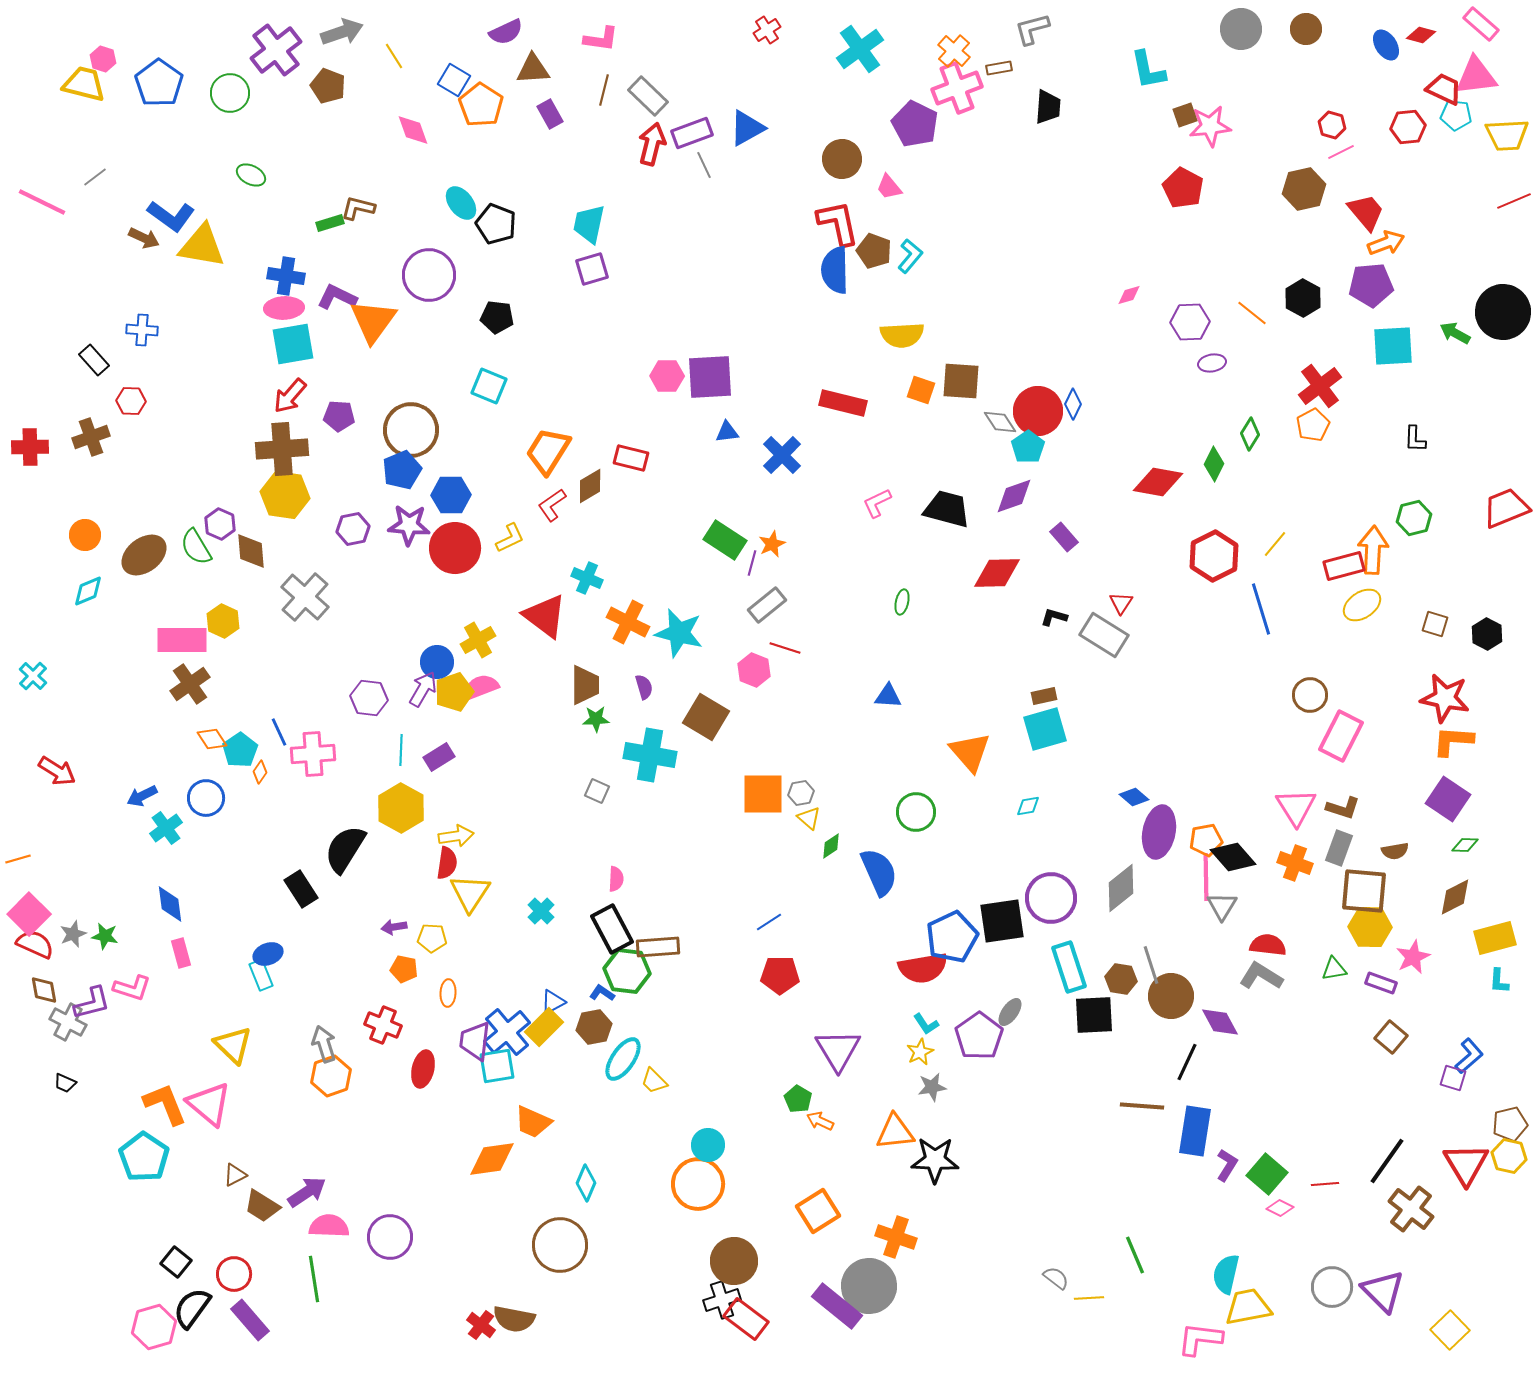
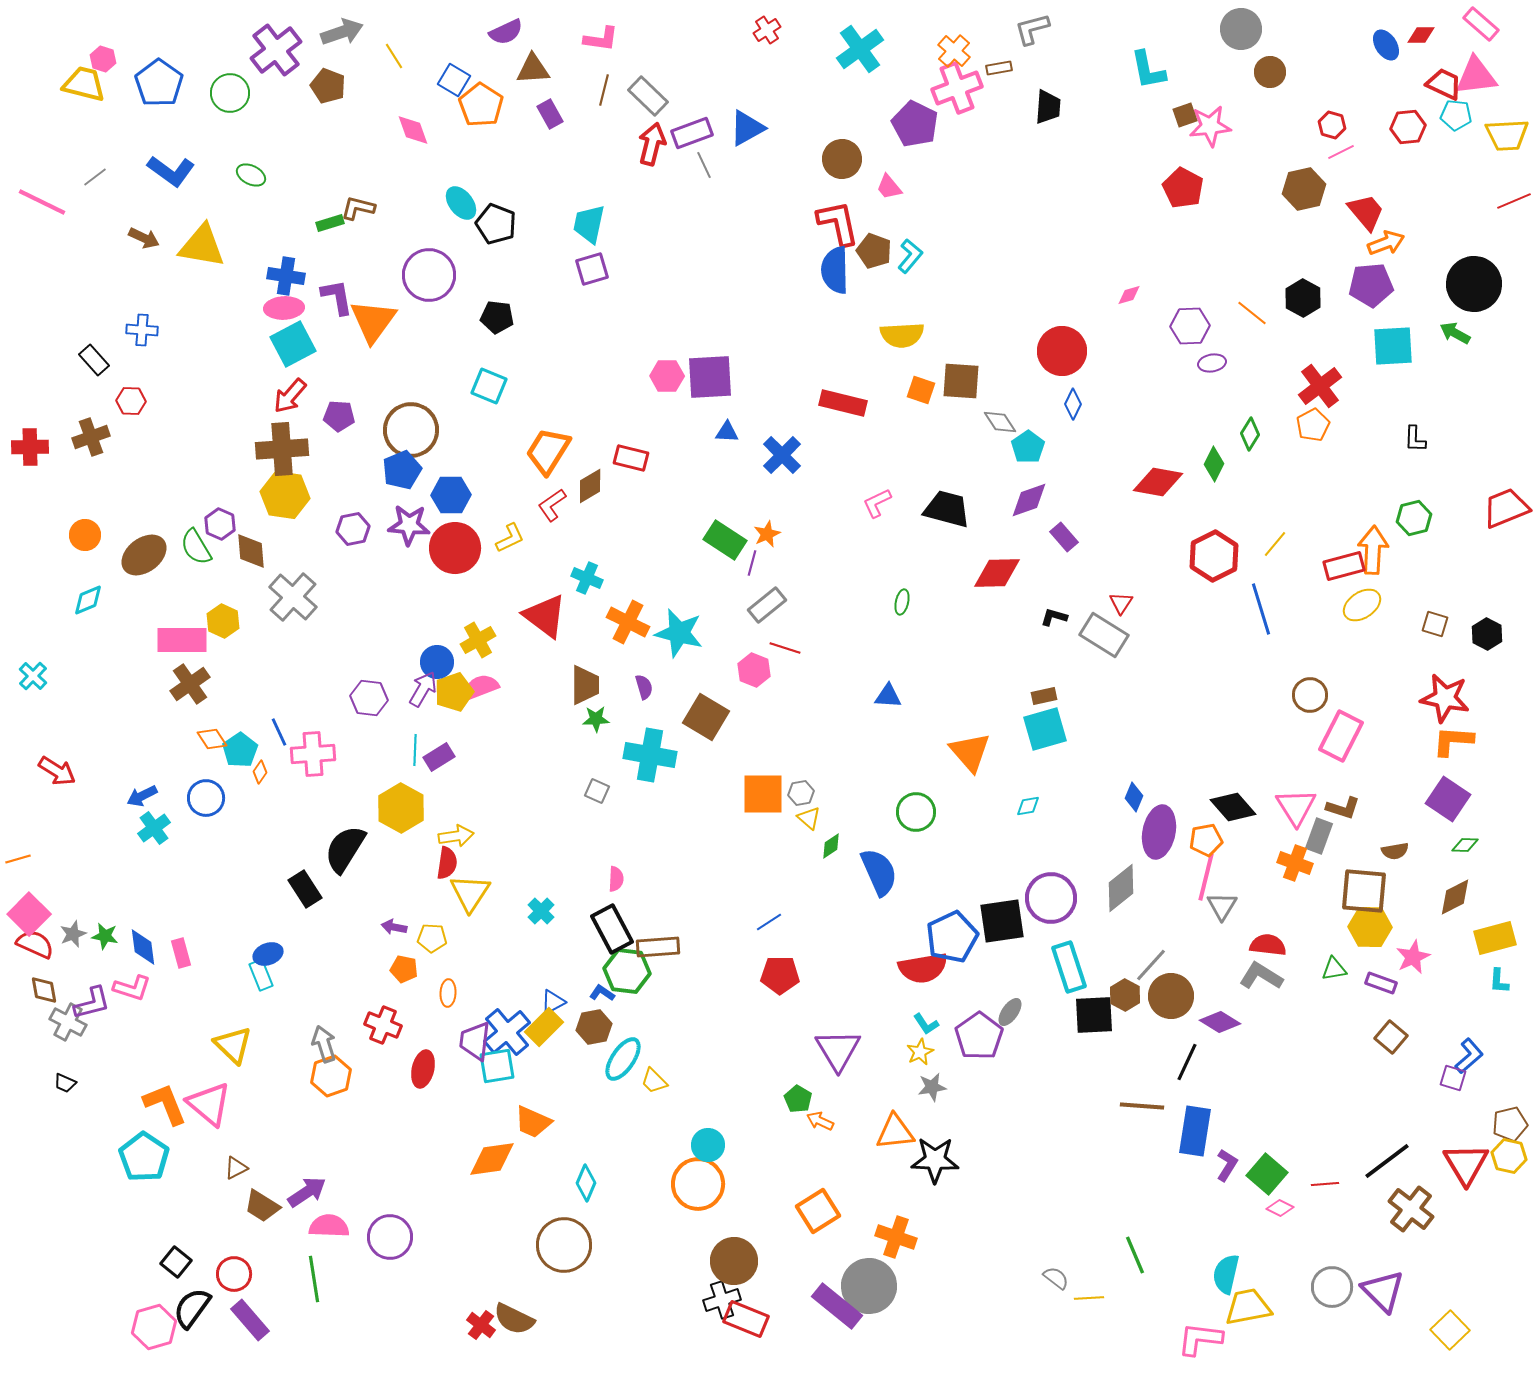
brown circle at (1306, 29): moved 36 px left, 43 px down
red diamond at (1421, 35): rotated 16 degrees counterclockwise
red trapezoid at (1444, 89): moved 5 px up
blue L-shape at (171, 216): moved 45 px up
purple L-shape at (337, 297): rotated 54 degrees clockwise
black circle at (1503, 312): moved 29 px left, 28 px up
purple hexagon at (1190, 322): moved 4 px down
cyan square at (293, 344): rotated 18 degrees counterclockwise
red circle at (1038, 411): moved 24 px right, 60 px up
blue triangle at (727, 432): rotated 10 degrees clockwise
purple diamond at (1014, 496): moved 15 px right, 4 px down
orange star at (772, 544): moved 5 px left, 10 px up
cyan diamond at (88, 591): moved 9 px down
gray cross at (305, 597): moved 12 px left
cyan line at (401, 750): moved 14 px right
blue diamond at (1134, 797): rotated 72 degrees clockwise
cyan cross at (166, 828): moved 12 px left
gray rectangle at (1339, 848): moved 20 px left, 12 px up
black diamond at (1233, 857): moved 50 px up
pink line at (1206, 877): rotated 15 degrees clockwise
black rectangle at (301, 889): moved 4 px right
blue diamond at (170, 904): moved 27 px left, 43 px down
purple arrow at (394, 927): rotated 20 degrees clockwise
gray line at (1151, 965): rotated 60 degrees clockwise
brown hexagon at (1121, 979): moved 4 px right, 16 px down; rotated 20 degrees clockwise
purple diamond at (1220, 1022): rotated 30 degrees counterclockwise
black line at (1387, 1161): rotated 18 degrees clockwise
brown triangle at (235, 1175): moved 1 px right, 7 px up
brown circle at (560, 1245): moved 4 px right
brown semicircle at (514, 1319): rotated 15 degrees clockwise
red rectangle at (746, 1319): rotated 15 degrees counterclockwise
